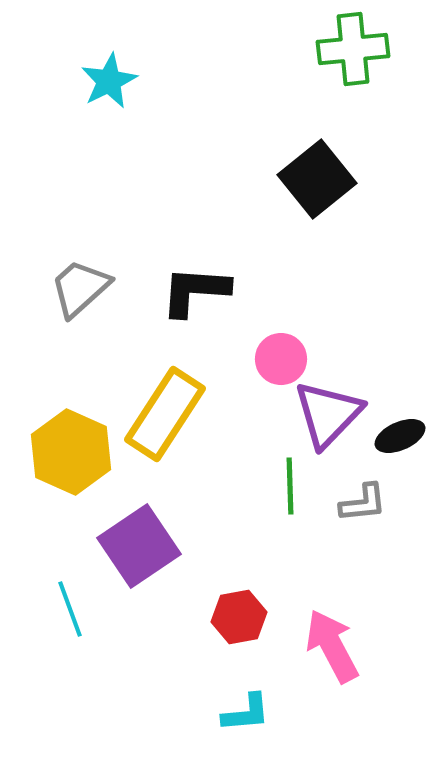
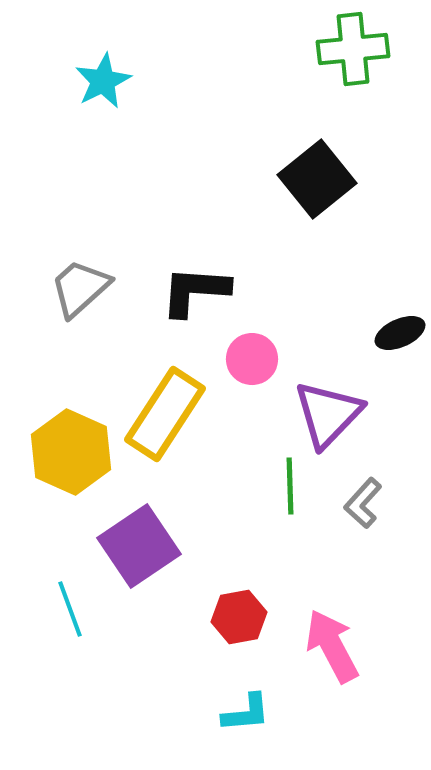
cyan star: moved 6 px left
pink circle: moved 29 px left
black ellipse: moved 103 px up
gray L-shape: rotated 138 degrees clockwise
